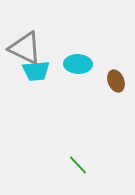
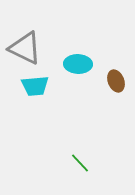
cyan trapezoid: moved 1 px left, 15 px down
green line: moved 2 px right, 2 px up
